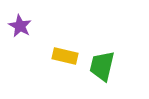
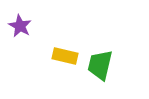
green trapezoid: moved 2 px left, 1 px up
